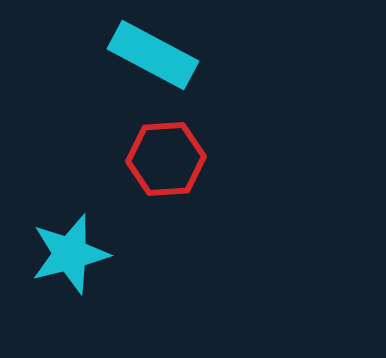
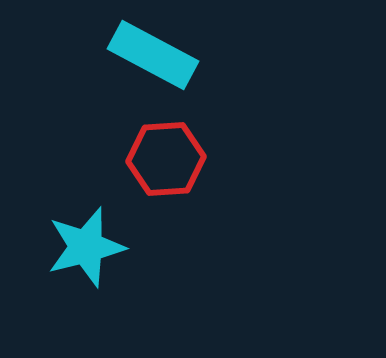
cyan star: moved 16 px right, 7 px up
